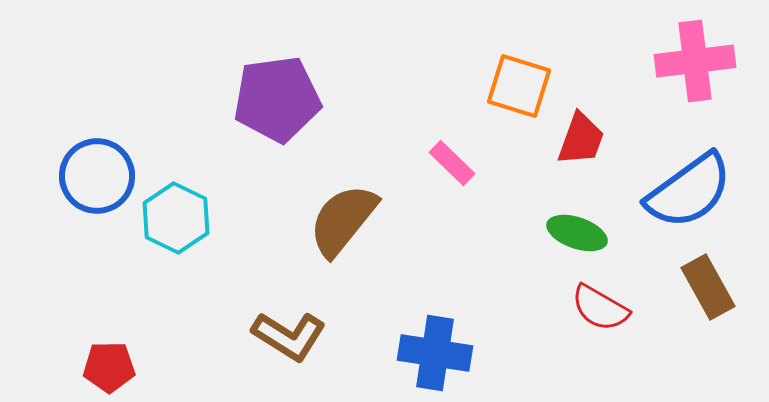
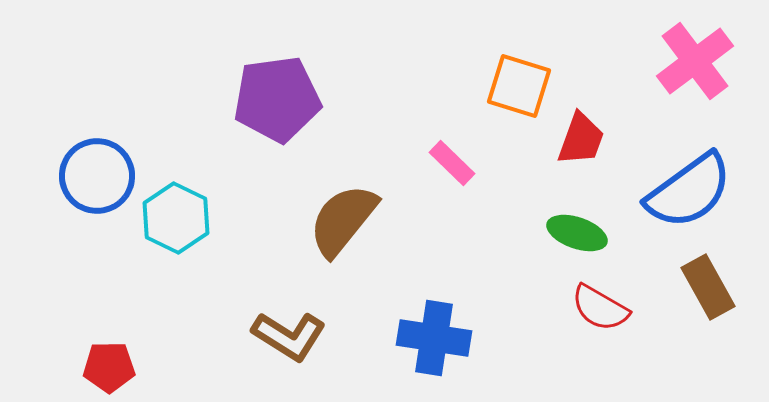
pink cross: rotated 30 degrees counterclockwise
blue cross: moved 1 px left, 15 px up
